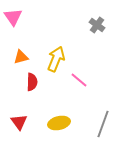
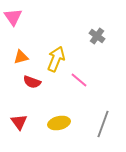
gray cross: moved 11 px down
red semicircle: rotated 108 degrees clockwise
